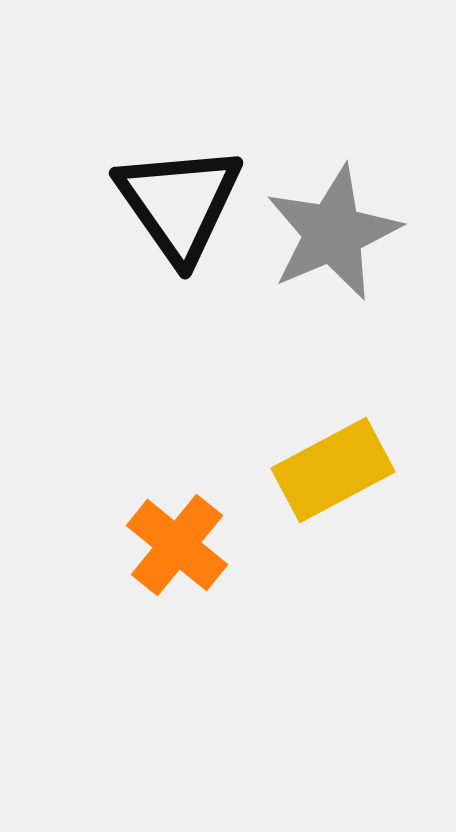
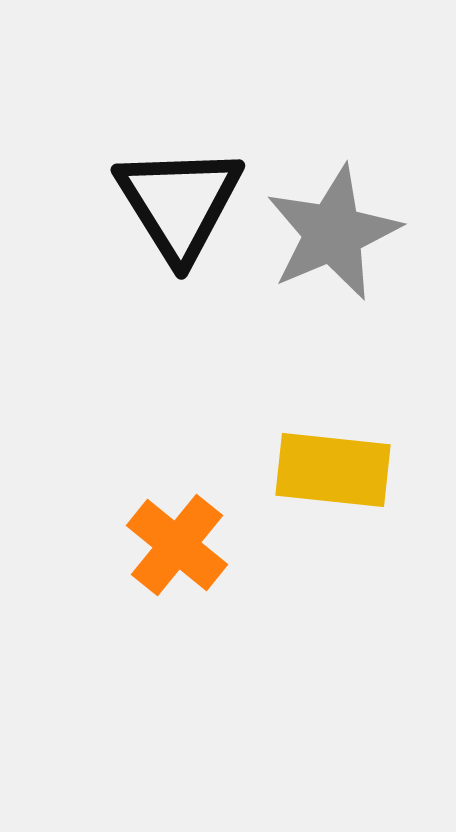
black triangle: rotated 3 degrees clockwise
yellow rectangle: rotated 34 degrees clockwise
